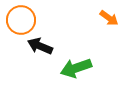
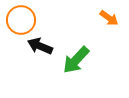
green arrow: moved 8 px up; rotated 28 degrees counterclockwise
